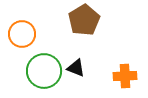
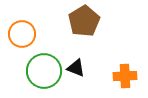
brown pentagon: moved 1 px down
